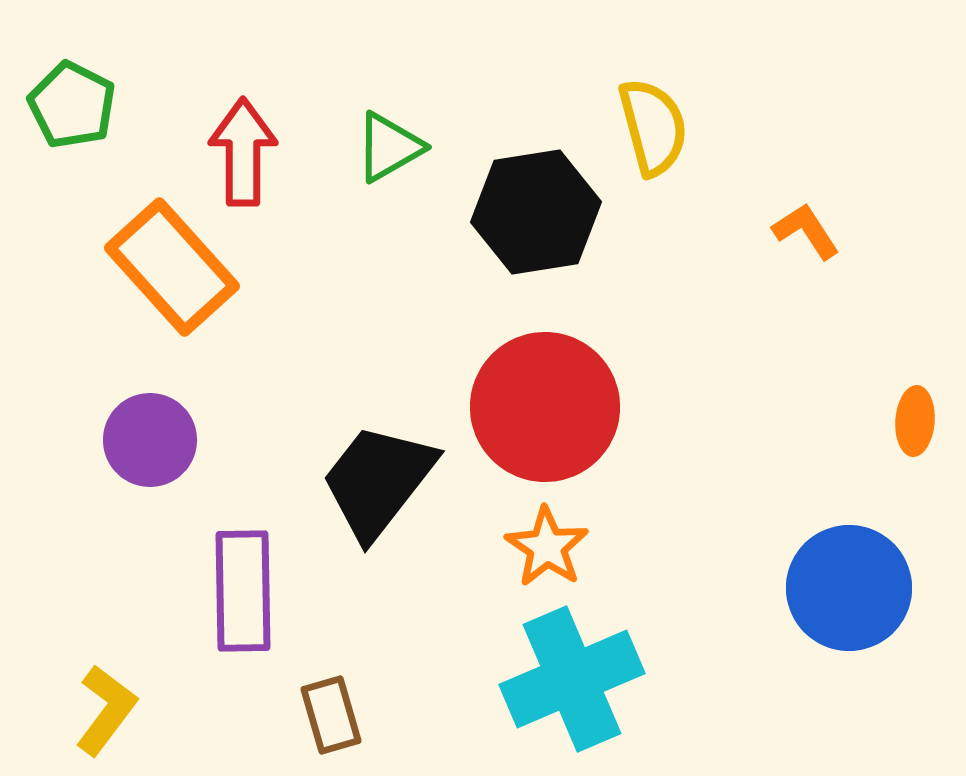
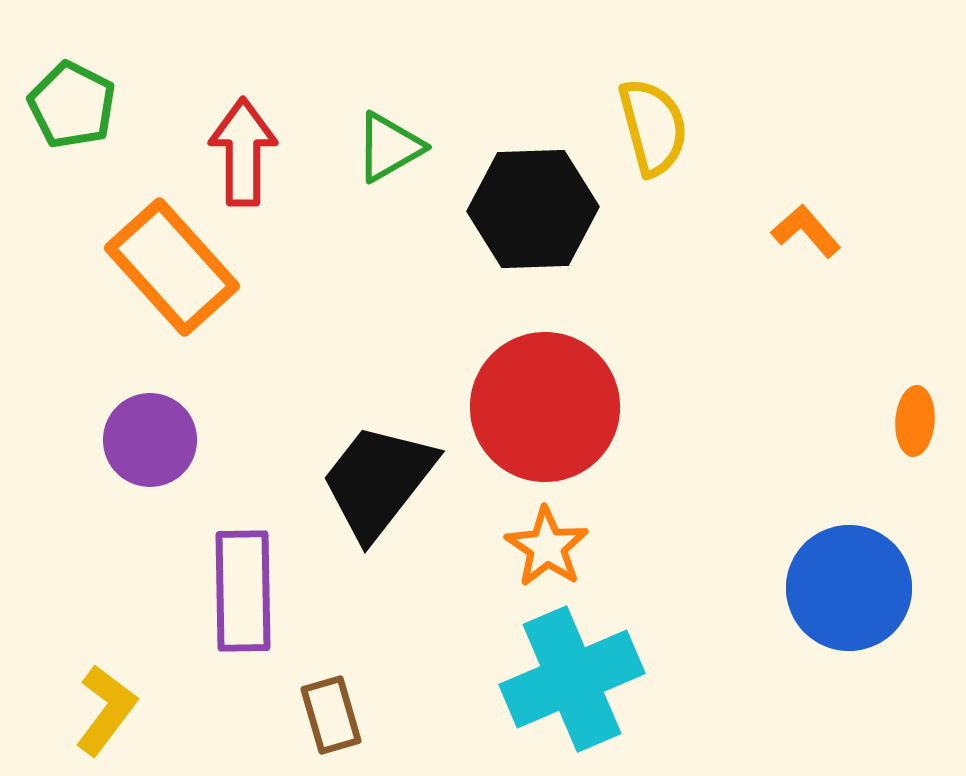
black hexagon: moved 3 px left, 3 px up; rotated 7 degrees clockwise
orange L-shape: rotated 8 degrees counterclockwise
